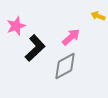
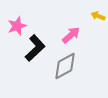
pink star: moved 1 px right
pink arrow: moved 2 px up
